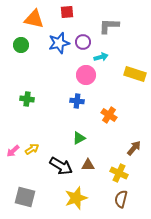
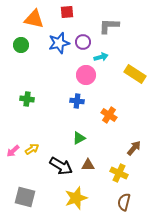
yellow rectangle: rotated 15 degrees clockwise
brown semicircle: moved 3 px right, 3 px down
